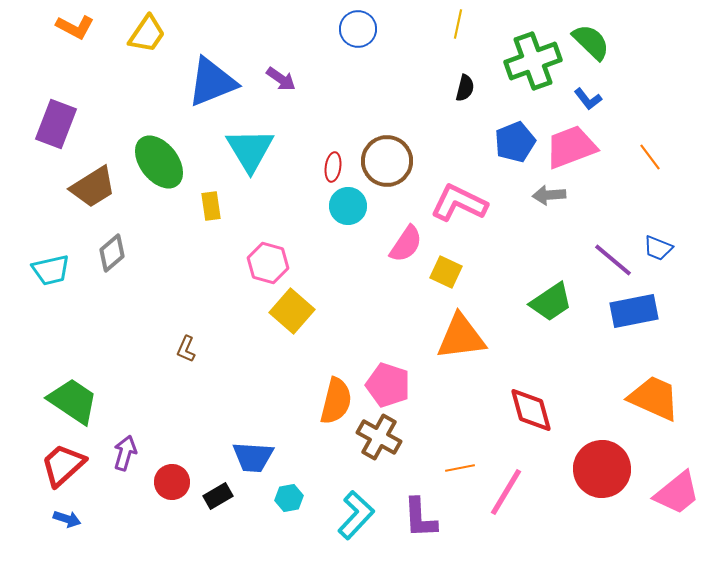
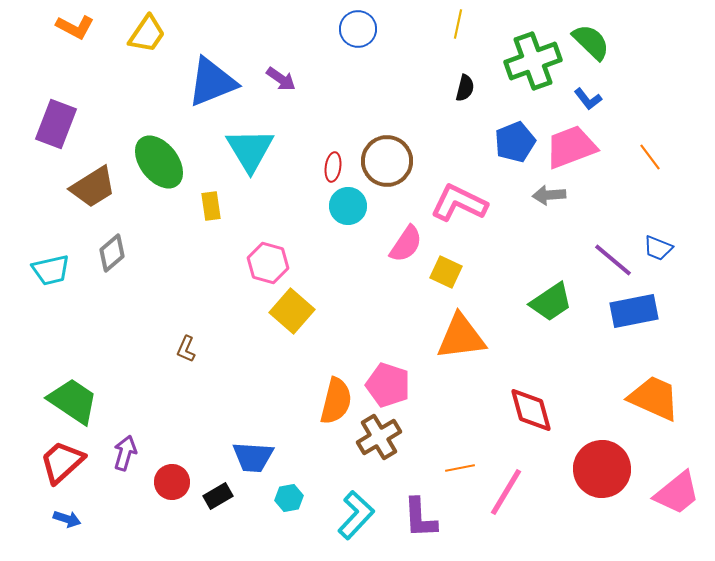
brown cross at (379, 437): rotated 30 degrees clockwise
red trapezoid at (63, 465): moved 1 px left, 3 px up
